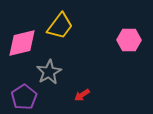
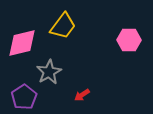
yellow trapezoid: moved 3 px right
